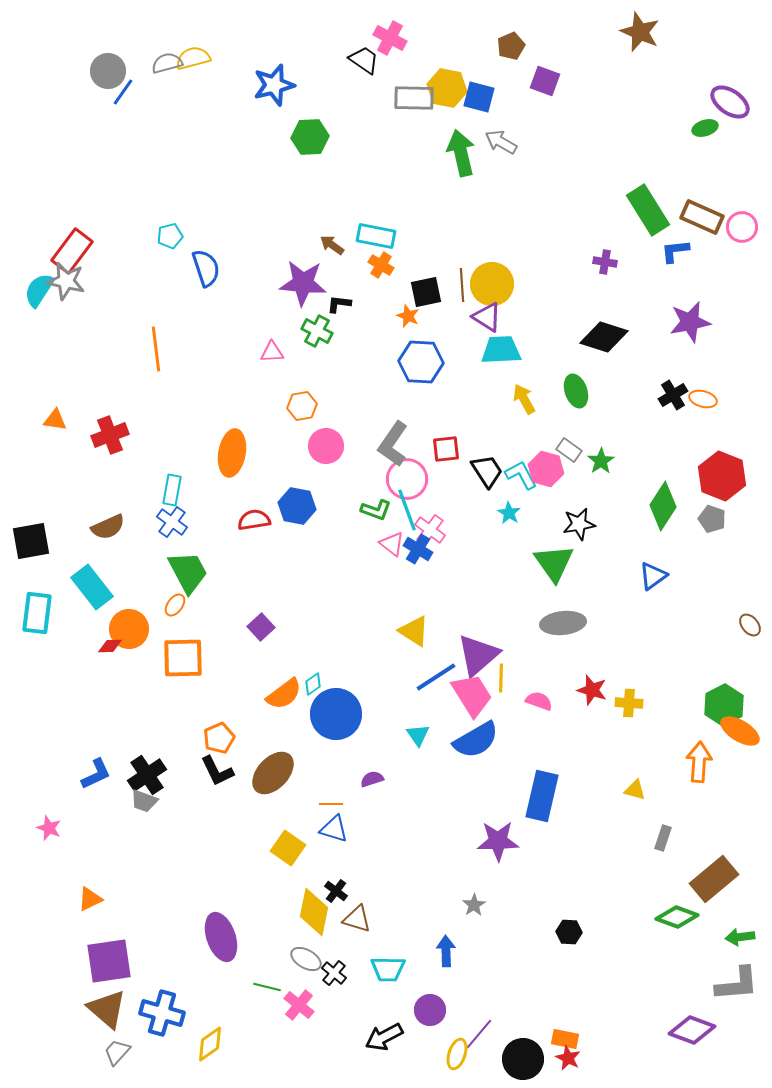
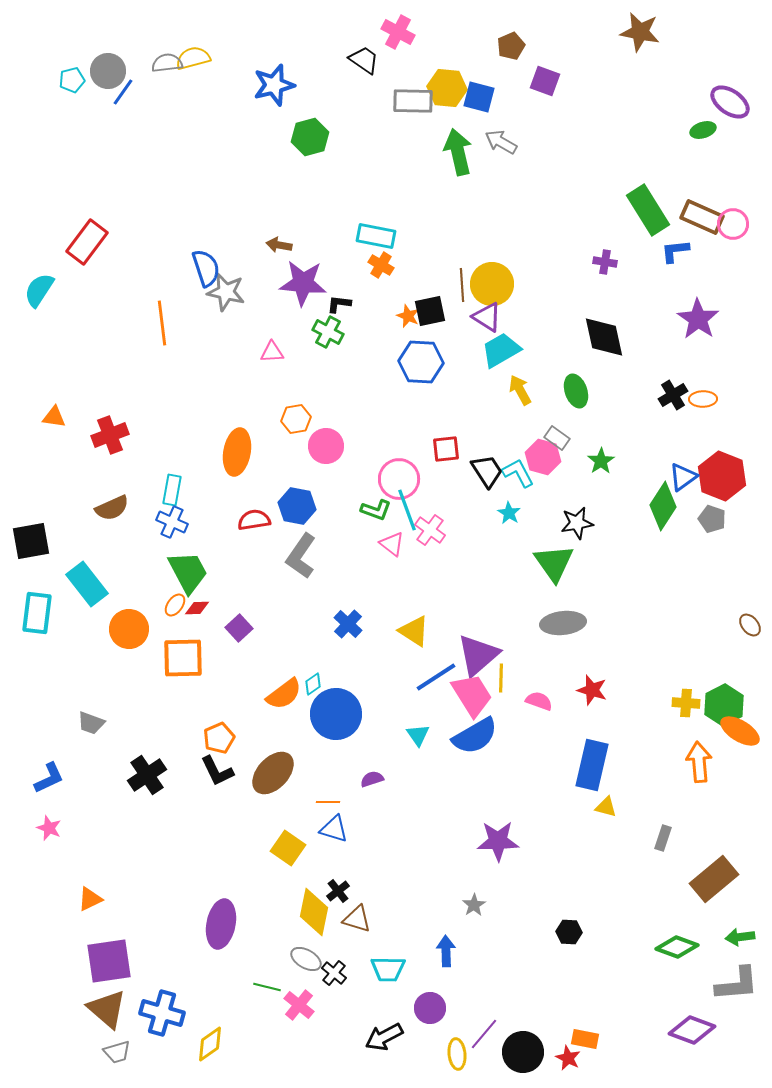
brown star at (640, 32): rotated 12 degrees counterclockwise
pink cross at (390, 38): moved 8 px right, 6 px up
gray semicircle at (167, 63): rotated 8 degrees clockwise
yellow hexagon at (447, 88): rotated 6 degrees counterclockwise
gray rectangle at (414, 98): moved 1 px left, 3 px down
green ellipse at (705, 128): moved 2 px left, 2 px down
green hexagon at (310, 137): rotated 12 degrees counterclockwise
green arrow at (461, 153): moved 3 px left, 1 px up
pink circle at (742, 227): moved 9 px left, 3 px up
cyan pentagon at (170, 236): moved 98 px left, 156 px up
brown arrow at (332, 245): moved 53 px left; rotated 25 degrees counterclockwise
red rectangle at (72, 251): moved 15 px right, 9 px up
gray star at (66, 281): moved 160 px right, 11 px down
black square at (426, 292): moved 4 px right, 19 px down
purple star at (690, 322): moved 8 px right, 3 px up; rotated 27 degrees counterclockwise
green cross at (317, 331): moved 11 px right, 1 px down
black diamond at (604, 337): rotated 60 degrees clockwise
orange line at (156, 349): moved 6 px right, 26 px up
cyan trapezoid at (501, 350): rotated 27 degrees counterclockwise
yellow arrow at (524, 399): moved 4 px left, 9 px up
orange ellipse at (703, 399): rotated 16 degrees counterclockwise
orange hexagon at (302, 406): moved 6 px left, 13 px down
orange triangle at (55, 420): moved 1 px left, 3 px up
gray L-shape at (393, 444): moved 92 px left, 112 px down
gray rectangle at (569, 450): moved 12 px left, 12 px up
orange ellipse at (232, 453): moved 5 px right, 1 px up
pink hexagon at (546, 469): moved 3 px left, 12 px up
cyan L-shape at (521, 475): moved 3 px left, 2 px up
pink circle at (407, 479): moved 8 px left
blue cross at (172, 522): rotated 12 degrees counterclockwise
black star at (579, 524): moved 2 px left, 1 px up
brown semicircle at (108, 527): moved 4 px right, 19 px up
blue cross at (418, 549): moved 70 px left, 75 px down; rotated 12 degrees clockwise
blue triangle at (653, 576): moved 30 px right, 99 px up
cyan rectangle at (92, 587): moved 5 px left, 3 px up
purple square at (261, 627): moved 22 px left, 1 px down
red diamond at (110, 646): moved 87 px right, 38 px up
yellow cross at (629, 703): moved 57 px right
blue semicircle at (476, 740): moved 1 px left, 4 px up
orange arrow at (699, 762): rotated 9 degrees counterclockwise
blue L-shape at (96, 774): moved 47 px left, 4 px down
yellow triangle at (635, 790): moved 29 px left, 17 px down
blue rectangle at (542, 796): moved 50 px right, 31 px up
gray trapezoid at (144, 801): moved 53 px left, 78 px up
orange line at (331, 804): moved 3 px left, 2 px up
black cross at (336, 891): moved 2 px right; rotated 15 degrees clockwise
green diamond at (677, 917): moved 30 px down
purple ellipse at (221, 937): moved 13 px up; rotated 30 degrees clockwise
purple circle at (430, 1010): moved 2 px up
purple line at (479, 1034): moved 5 px right
orange rectangle at (565, 1039): moved 20 px right
gray trapezoid at (117, 1052): rotated 148 degrees counterclockwise
yellow ellipse at (457, 1054): rotated 24 degrees counterclockwise
black circle at (523, 1059): moved 7 px up
